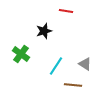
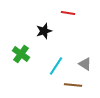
red line: moved 2 px right, 2 px down
